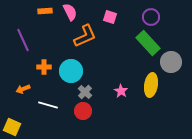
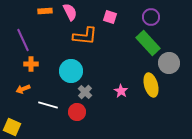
orange L-shape: rotated 30 degrees clockwise
gray circle: moved 2 px left, 1 px down
orange cross: moved 13 px left, 3 px up
yellow ellipse: rotated 25 degrees counterclockwise
red circle: moved 6 px left, 1 px down
